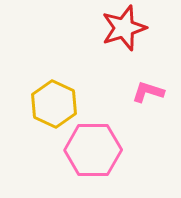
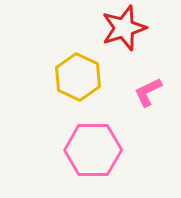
pink L-shape: rotated 44 degrees counterclockwise
yellow hexagon: moved 24 px right, 27 px up
